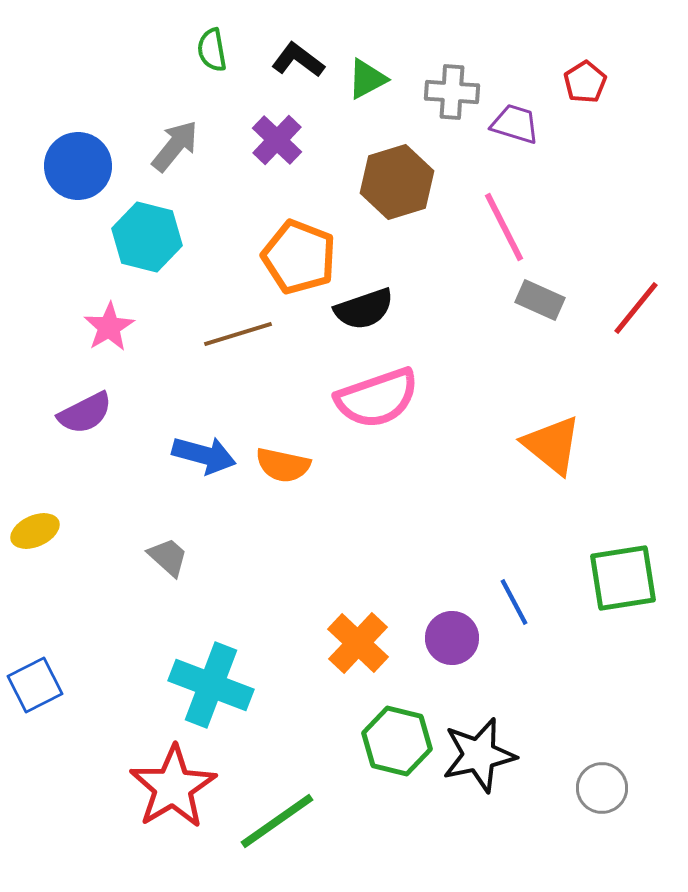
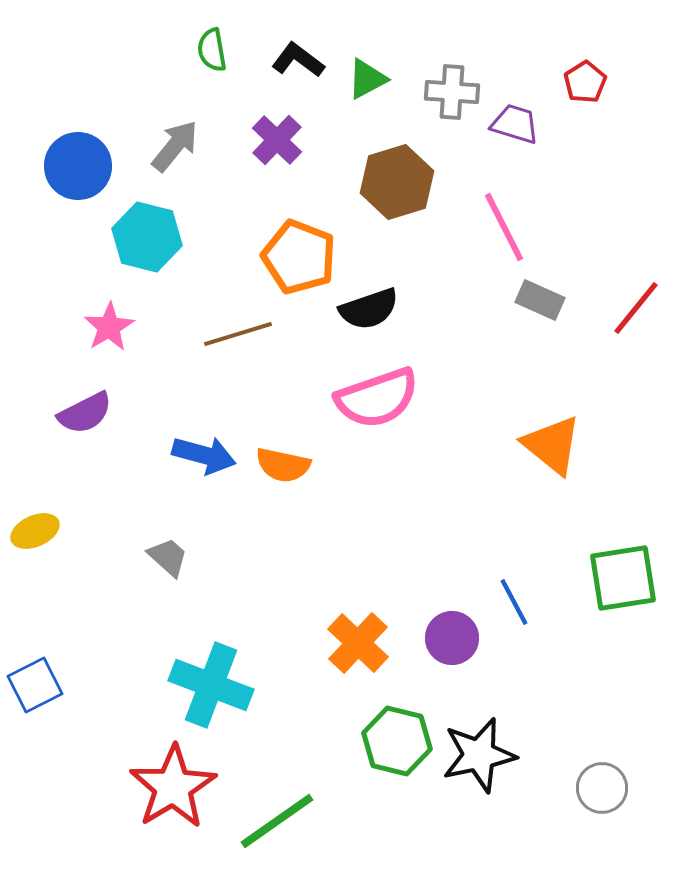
black semicircle: moved 5 px right
